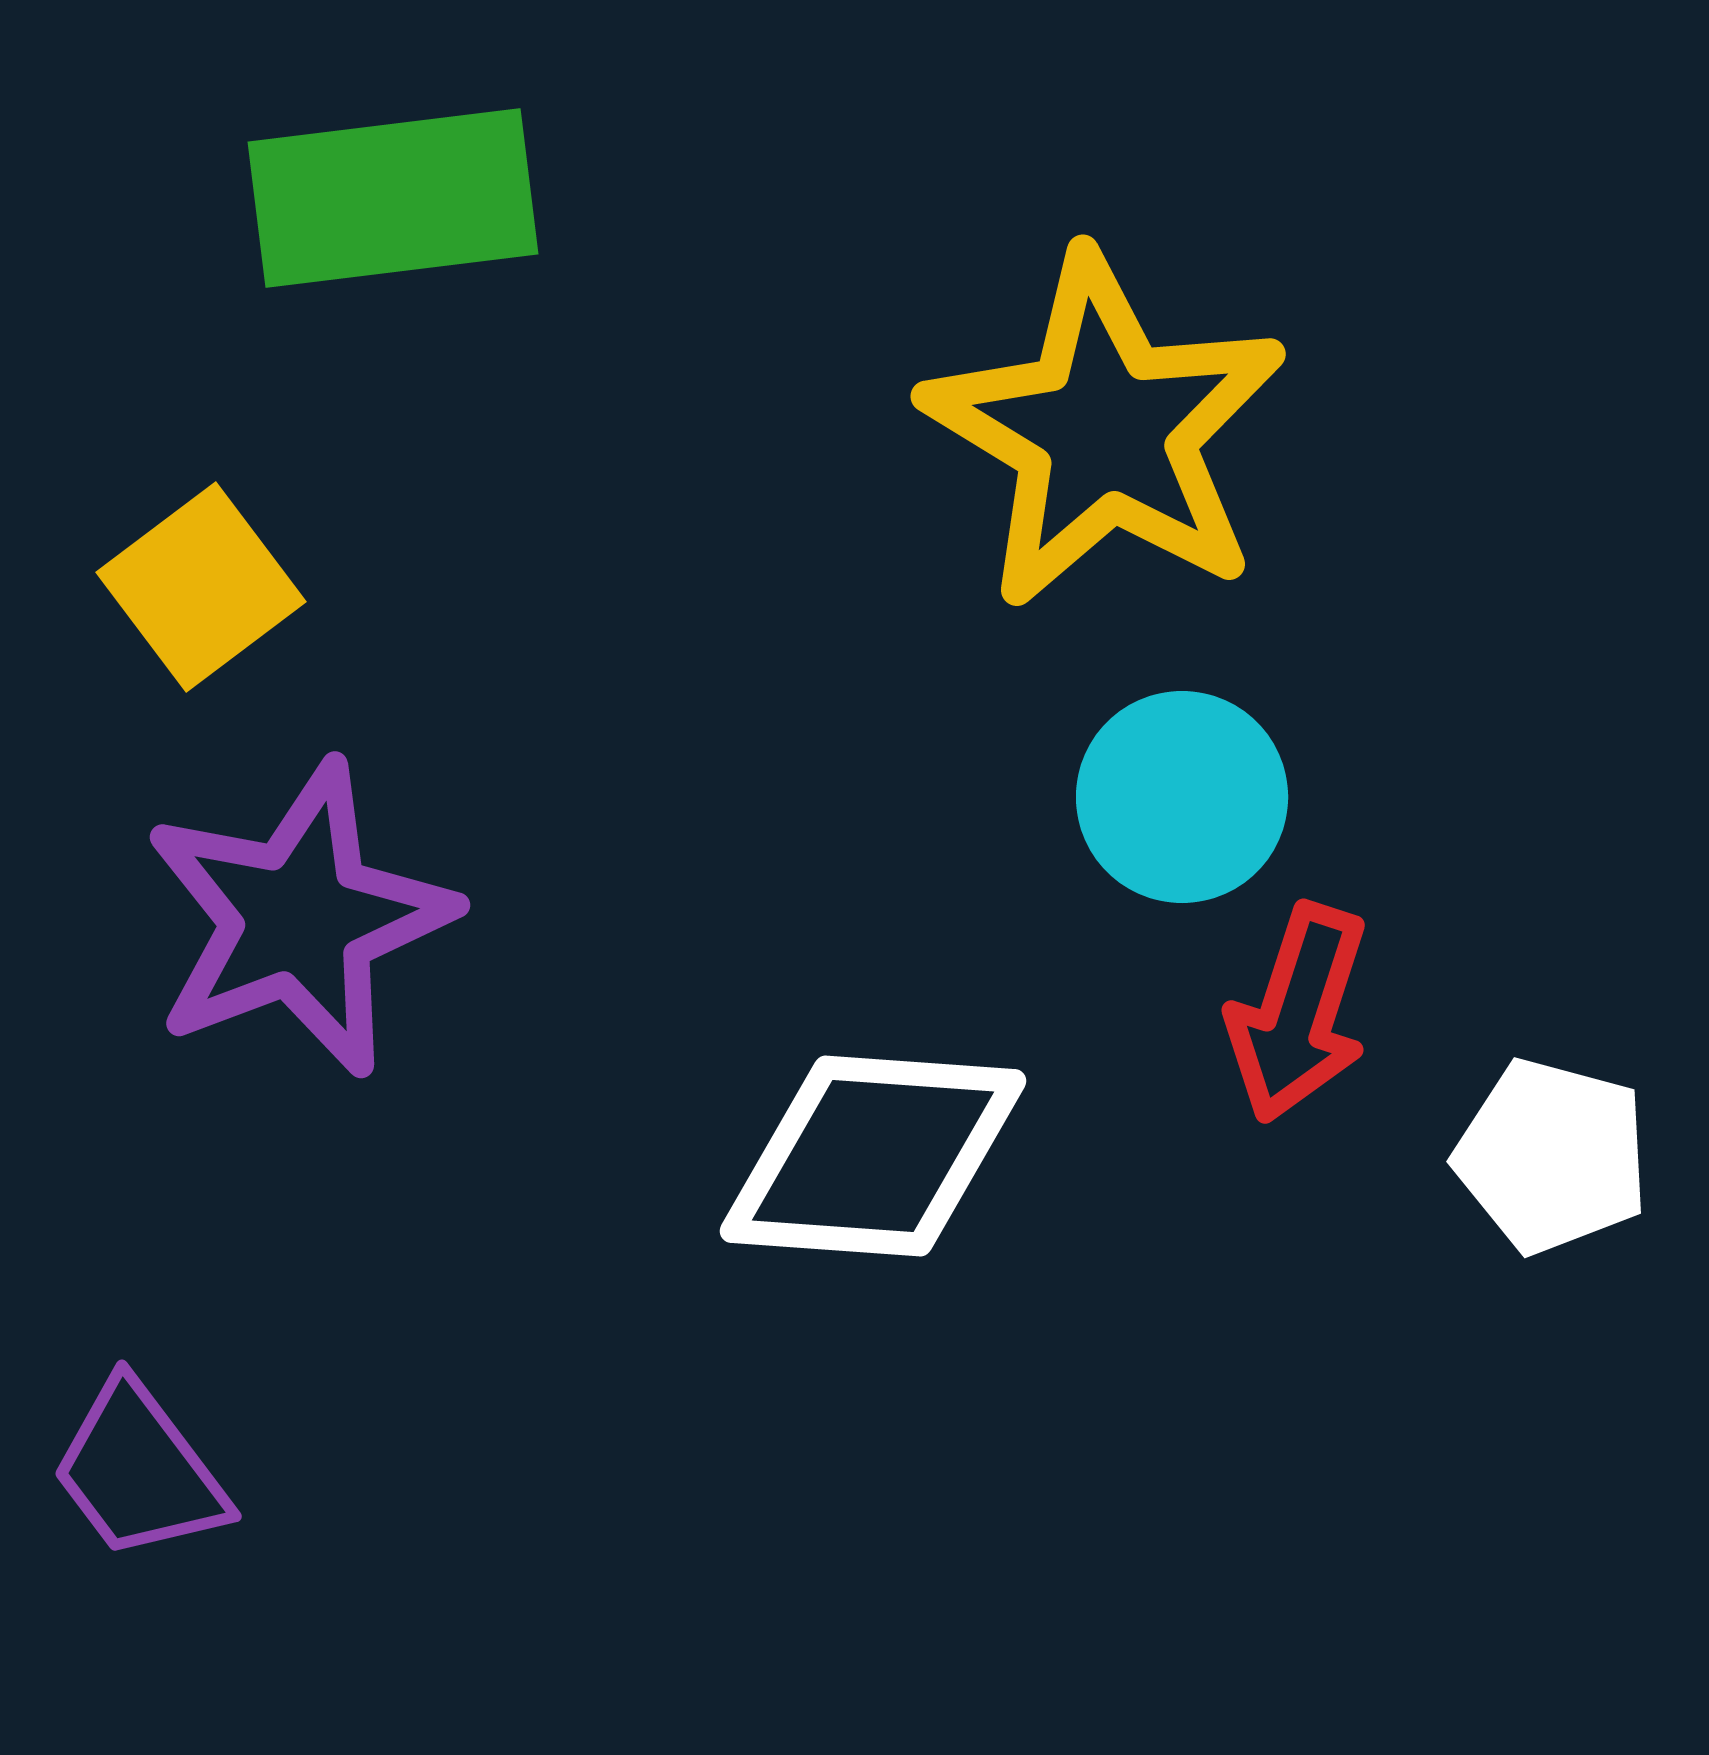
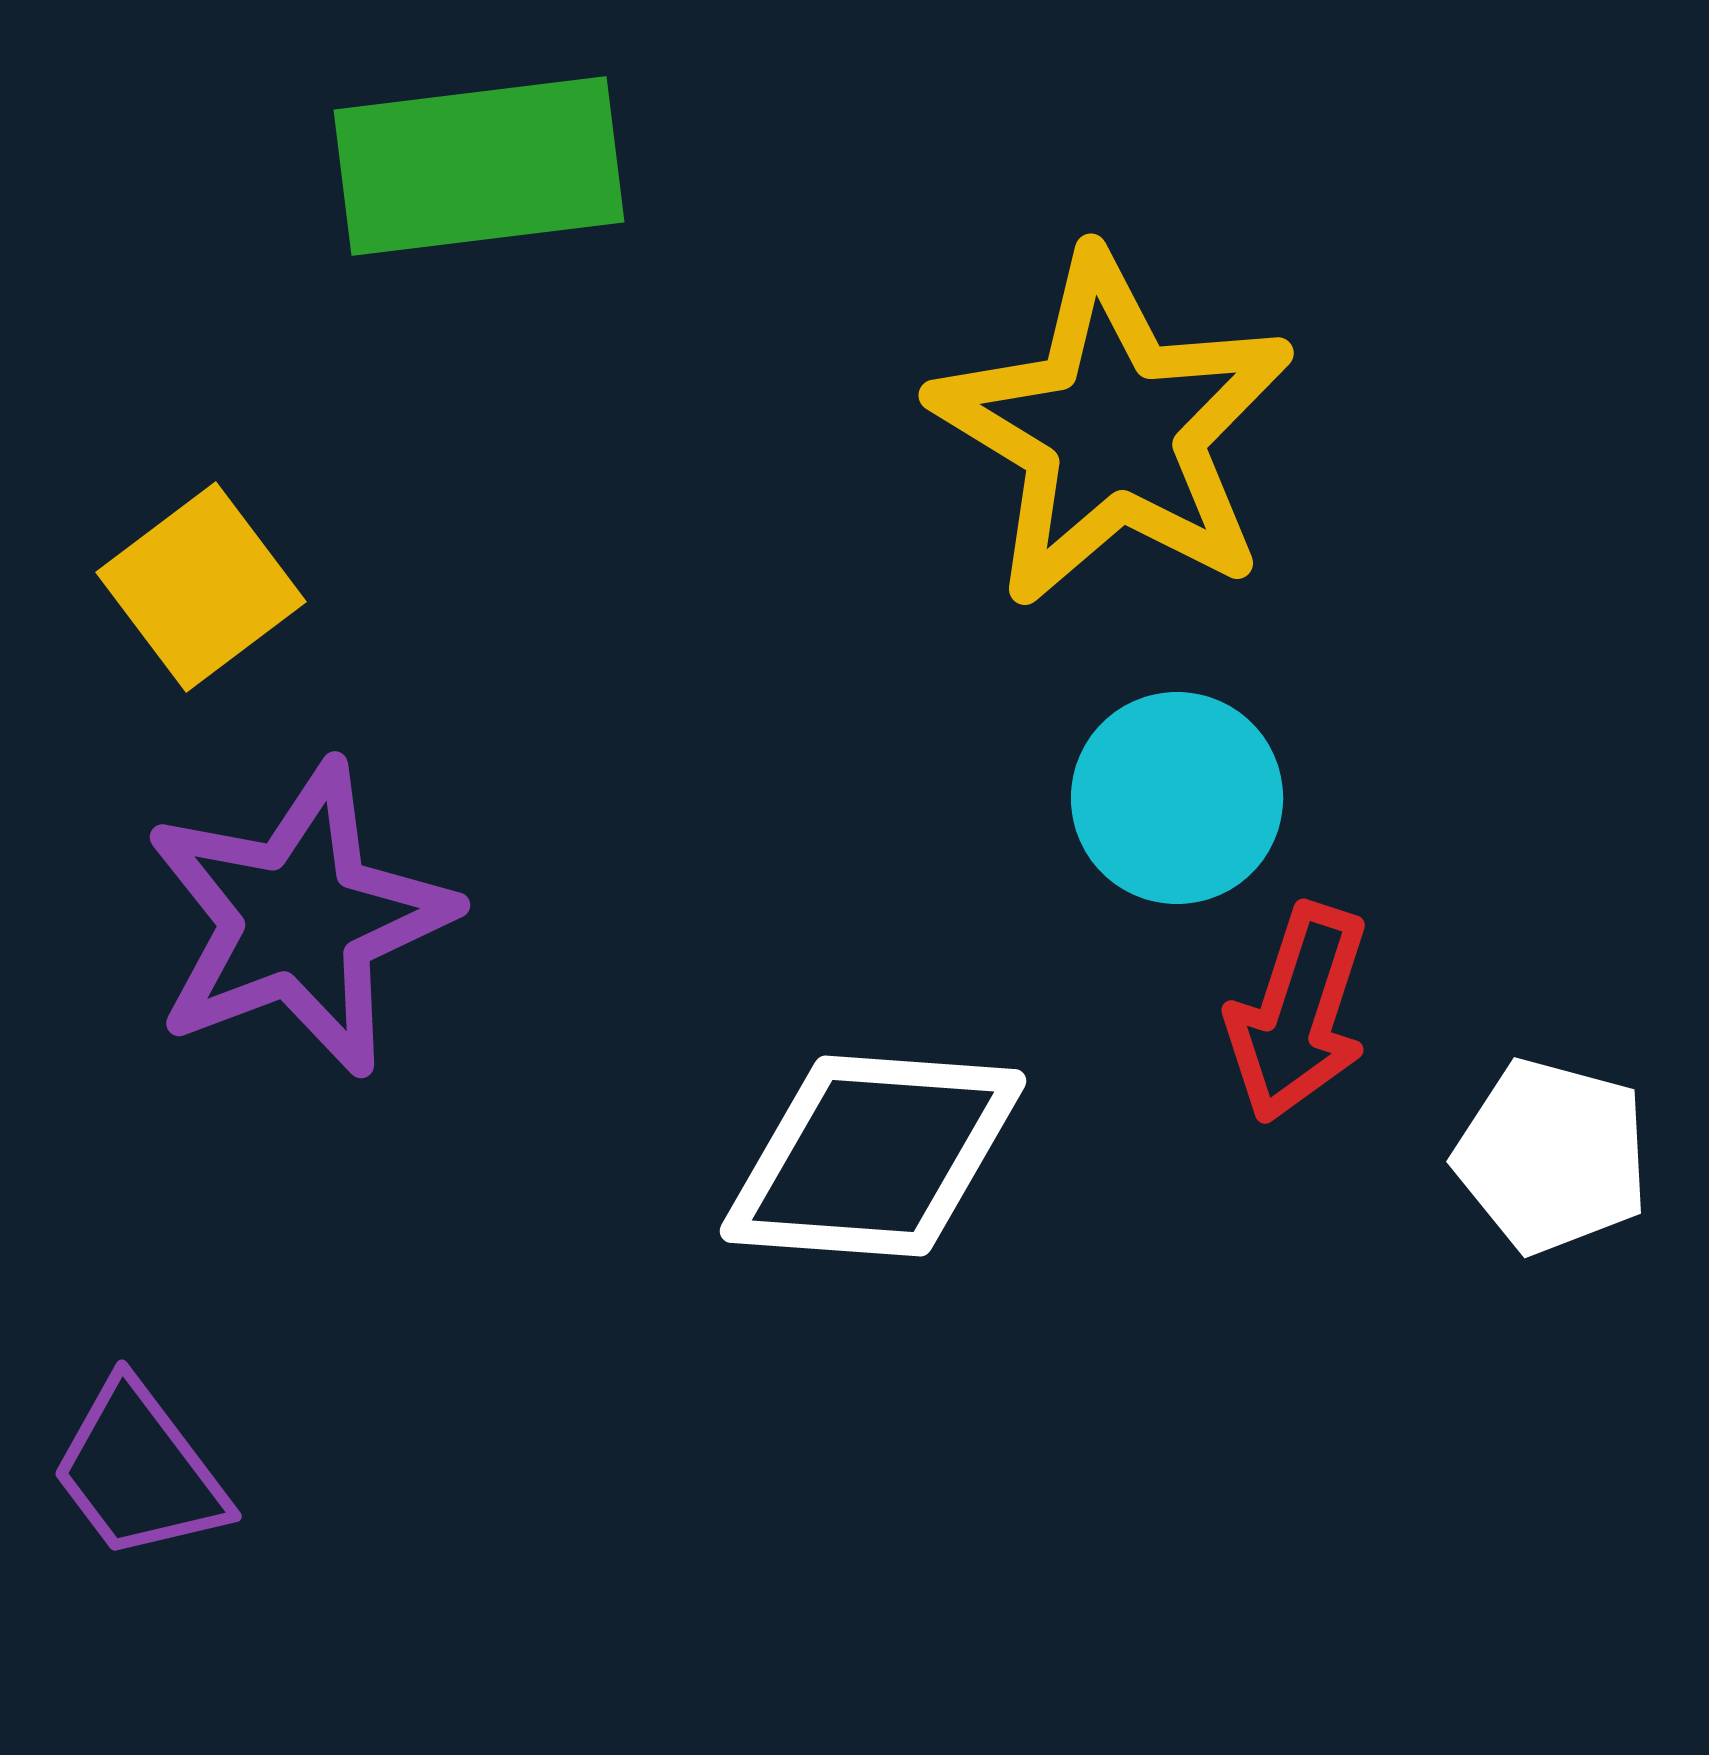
green rectangle: moved 86 px right, 32 px up
yellow star: moved 8 px right, 1 px up
cyan circle: moved 5 px left, 1 px down
